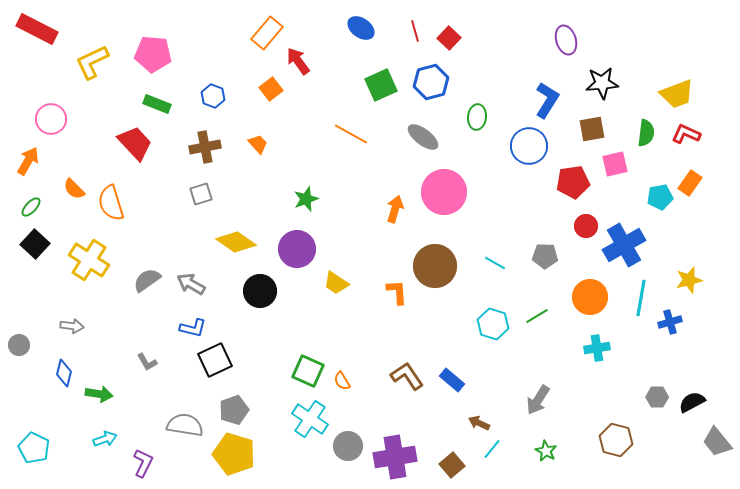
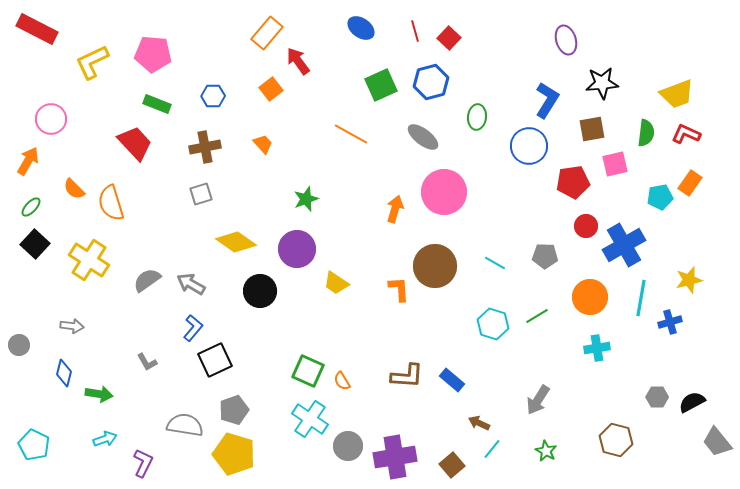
blue hexagon at (213, 96): rotated 20 degrees counterclockwise
orange trapezoid at (258, 144): moved 5 px right
orange L-shape at (397, 292): moved 2 px right, 3 px up
blue L-shape at (193, 328): rotated 64 degrees counterclockwise
brown L-shape at (407, 376): rotated 128 degrees clockwise
cyan pentagon at (34, 448): moved 3 px up
